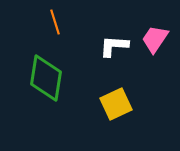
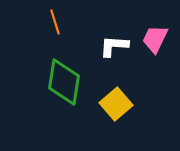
pink trapezoid: rotated 8 degrees counterclockwise
green diamond: moved 18 px right, 4 px down
yellow square: rotated 16 degrees counterclockwise
